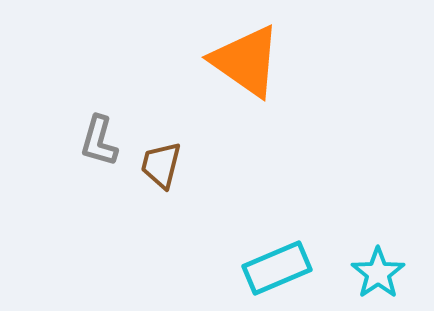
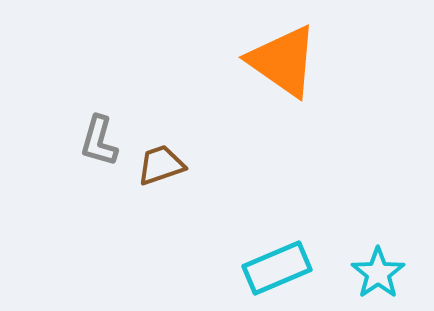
orange triangle: moved 37 px right
brown trapezoid: rotated 57 degrees clockwise
